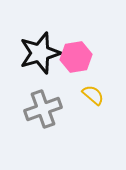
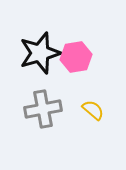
yellow semicircle: moved 15 px down
gray cross: rotated 9 degrees clockwise
